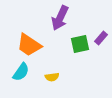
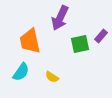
purple rectangle: moved 2 px up
orange trapezoid: moved 1 px right, 4 px up; rotated 44 degrees clockwise
yellow semicircle: rotated 40 degrees clockwise
